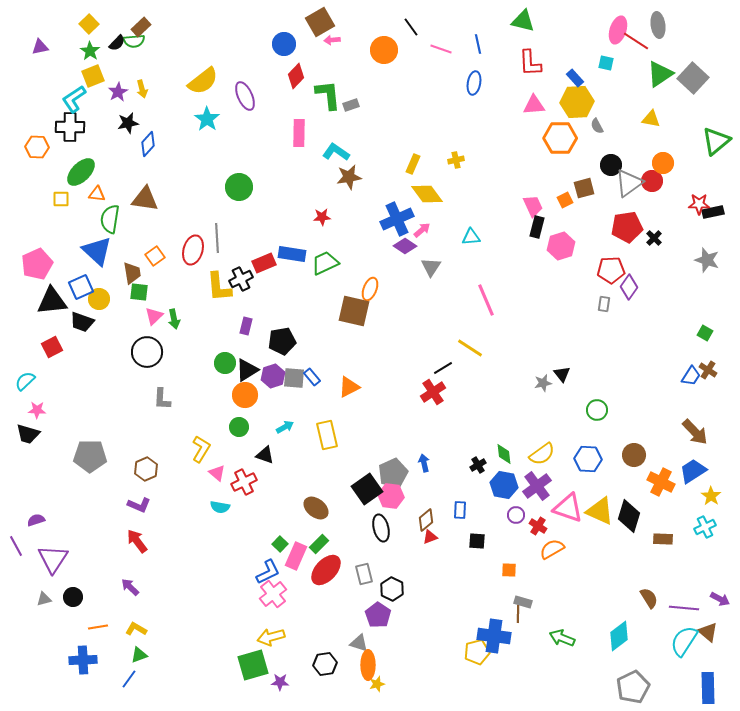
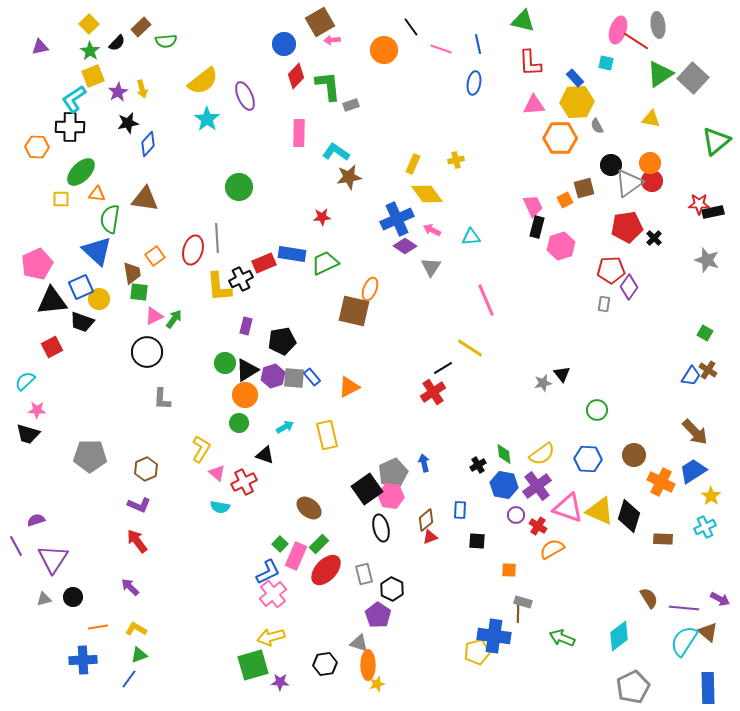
green semicircle at (134, 41): moved 32 px right
green L-shape at (328, 95): moved 9 px up
orange circle at (663, 163): moved 13 px left
pink arrow at (422, 230): moved 10 px right; rotated 114 degrees counterclockwise
pink triangle at (154, 316): rotated 18 degrees clockwise
green arrow at (174, 319): rotated 132 degrees counterclockwise
green circle at (239, 427): moved 4 px up
brown ellipse at (316, 508): moved 7 px left
